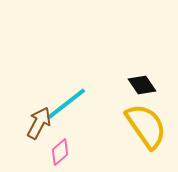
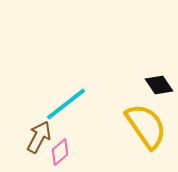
black diamond: moved 17 px right
brown arrow: moved 14 px down
